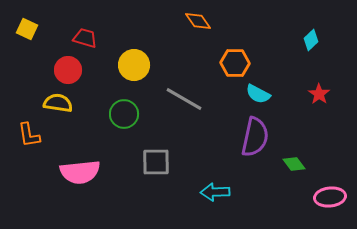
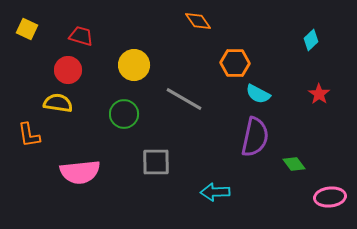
red trapezoid: moved 4 px left, 2 px up
